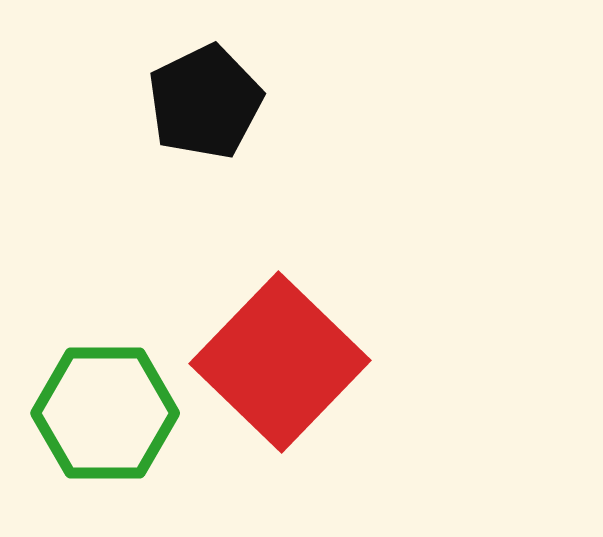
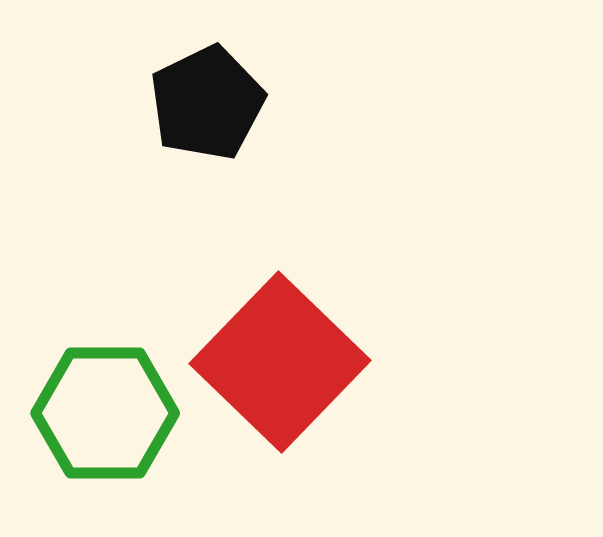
black pentagon: moved 2 px right, 1 px down
